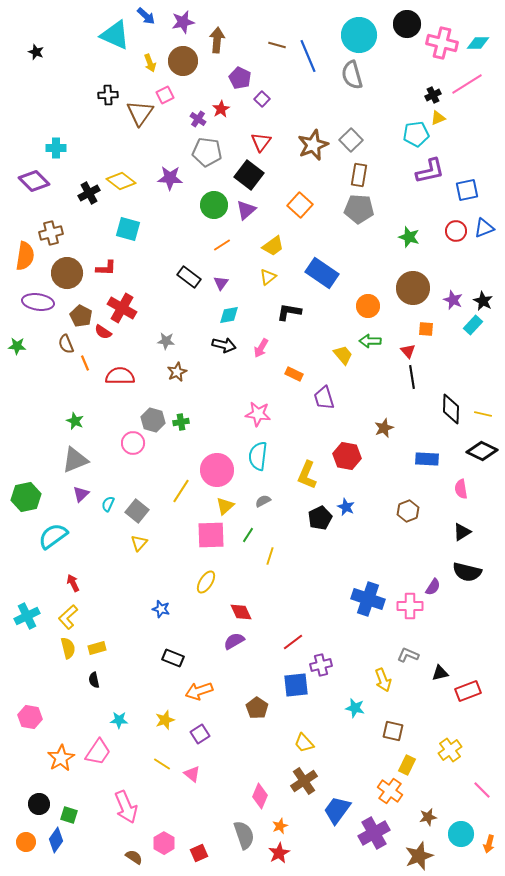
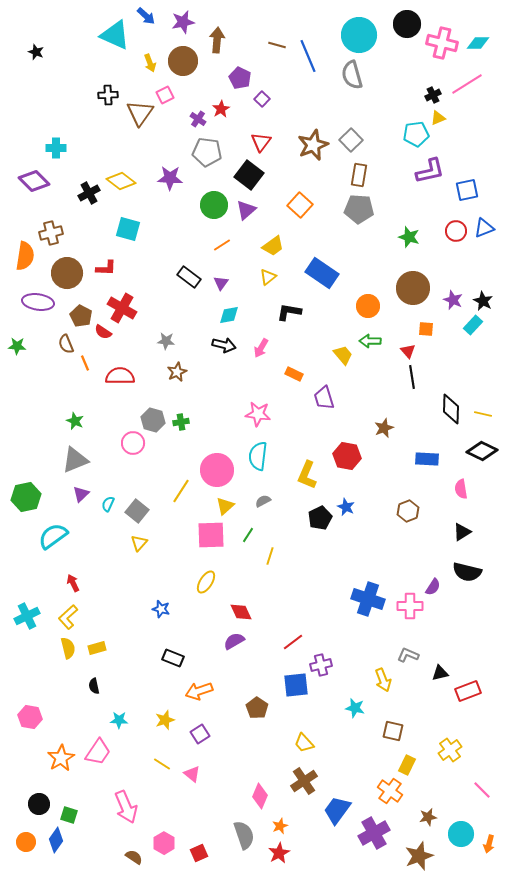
black semicircle at (94, 680): moved 6 px down
